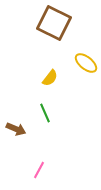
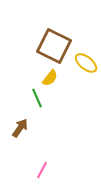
brown square: moved 23 px down
green line: moved 8 px left, 15 px up
brown arrow: moved 4 px right, 1 px up; rotated 78 degrees counterclockwise
pink line: moved 3 px right
